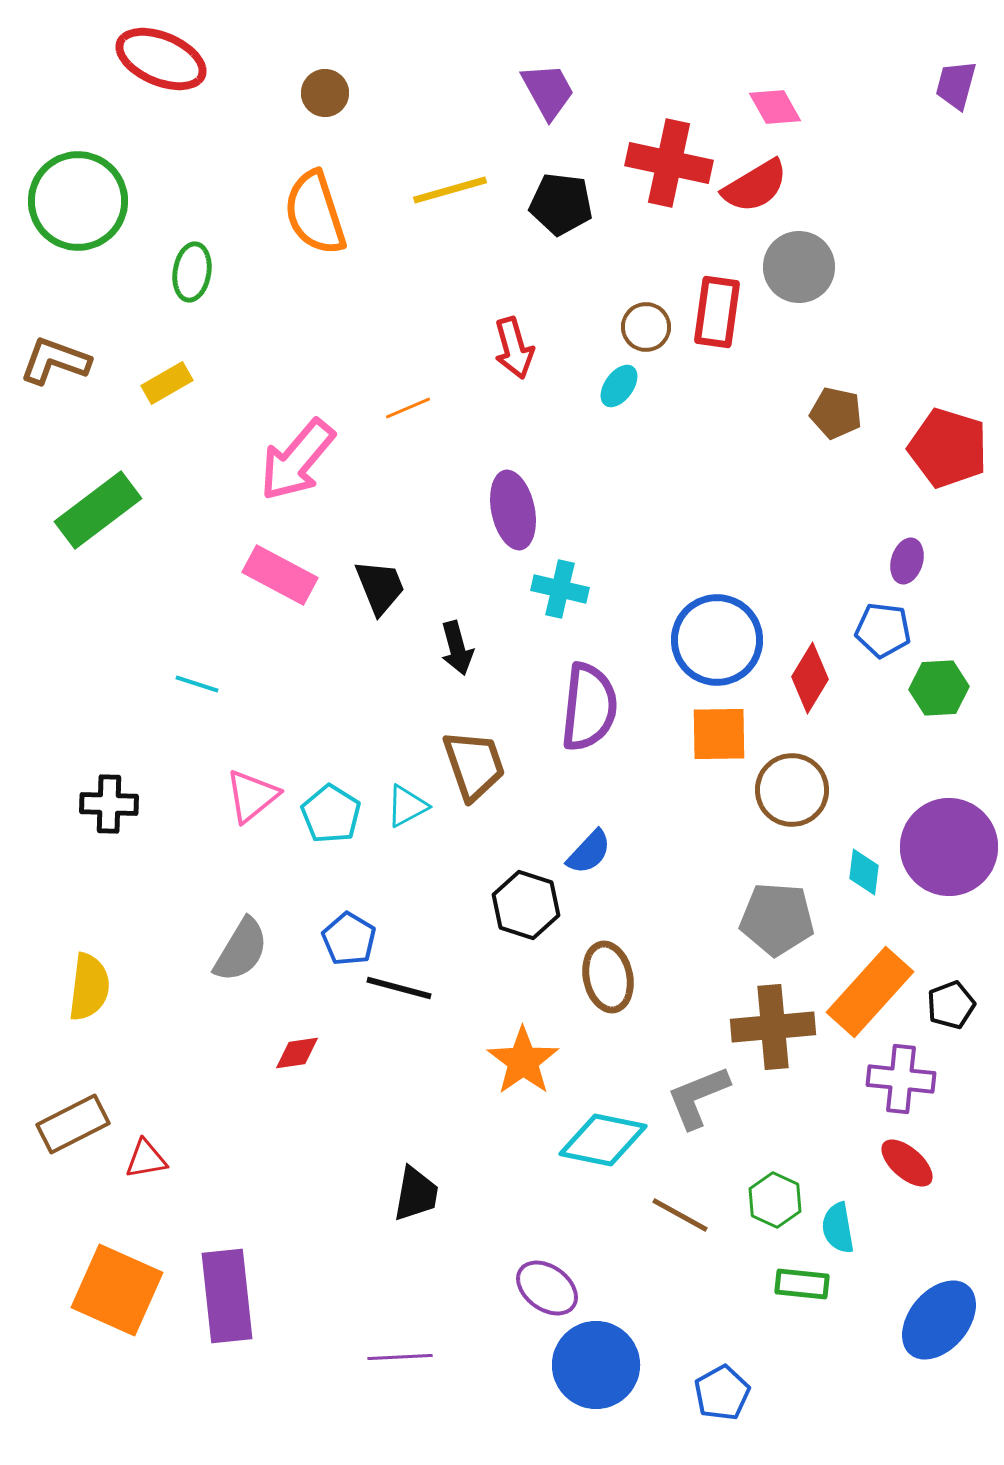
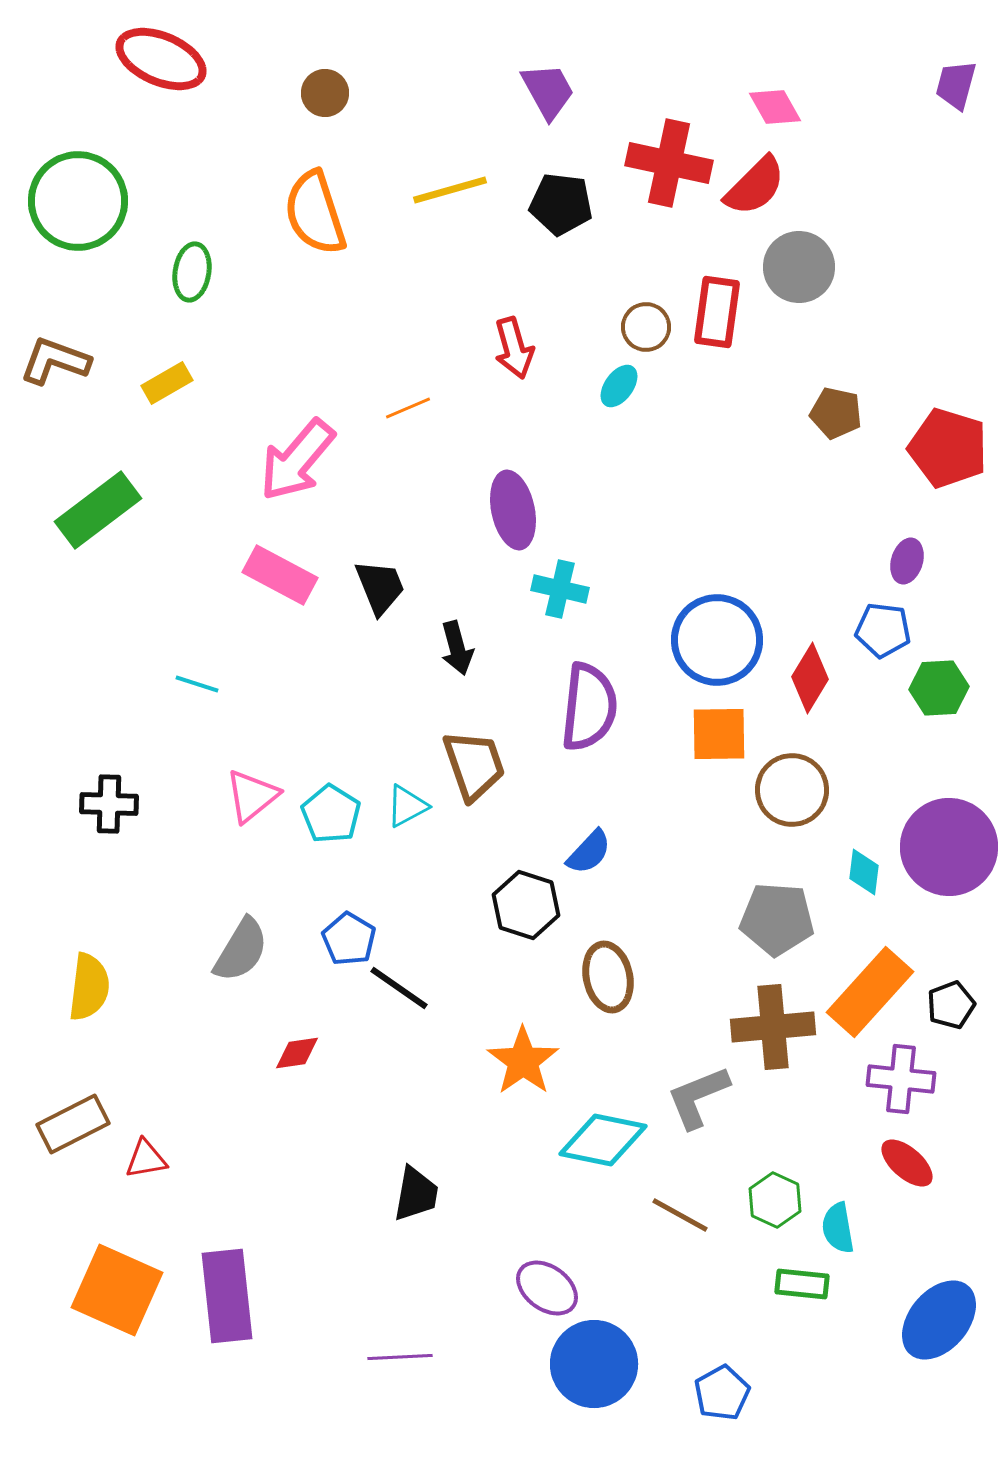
red semicircle at (755, 186): rotated 14 degrees counterclockwise
black line at (399, 988): rotated 20 degrees clockwise
blue circle at (596, 1365): moved 2 px left, 1 px up
